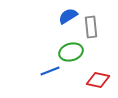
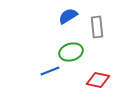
gray rectangle: moved 6 px right
